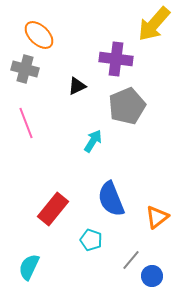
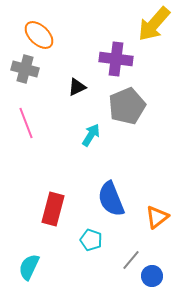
black triangle: moved 1 px down
cyan arrow: moved 2 px left, 6 px up
red rectangle: rotated 24 degrees counterclockwise
